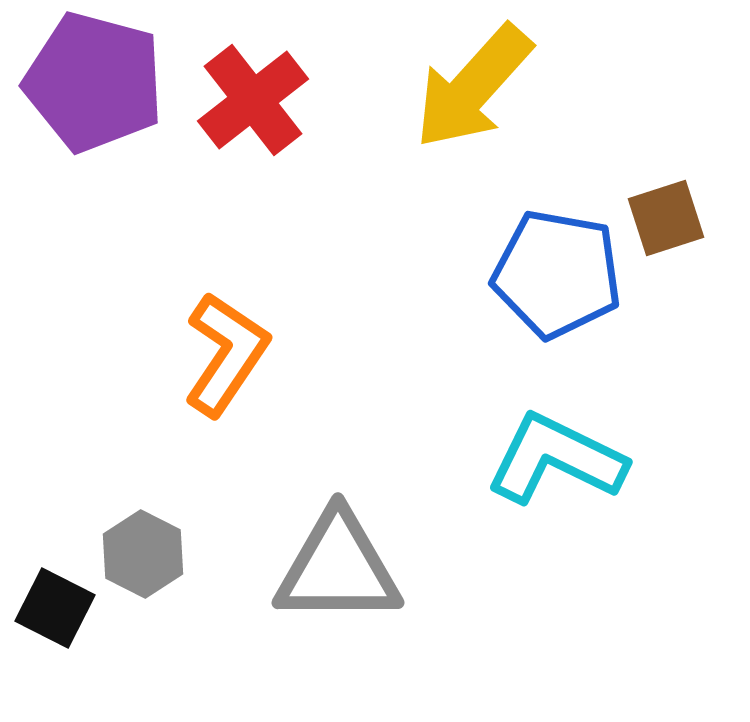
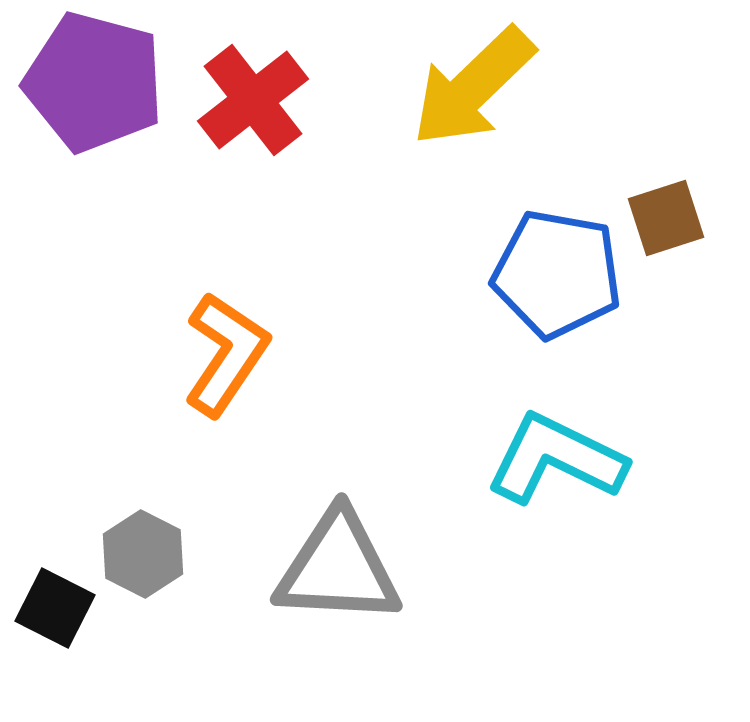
yellow arrow: rotated 4 degrees clockwise
gray triangle: rotated 3 degrees clockwise
